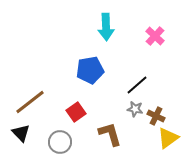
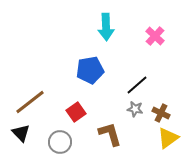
brown cross: moved 5 px right, 3 px up
